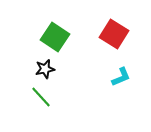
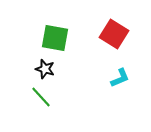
green square: moved 1 px down; rotated 24 degrees counterclockwise
black star: rotated 30 degrees clockwise
cyan L-shape: moved 1 px left, 1 px down
